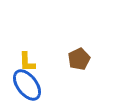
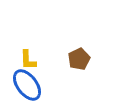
yellow L-shape: moved 1 px right, 2 px up
